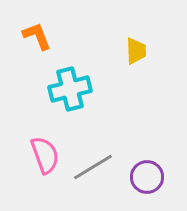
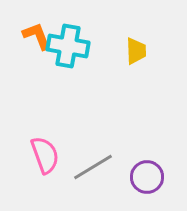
cyan cross: moved 2 px left, 43 px up; rotated 24 degrees clockwise
